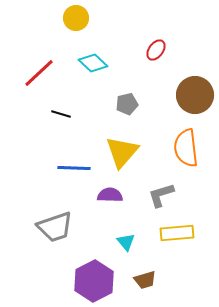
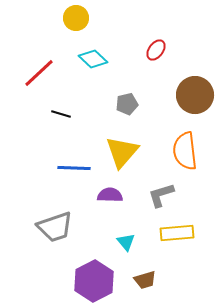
cyan diamond: moved 4 px up
orange semicircle: moved 1 px left, 3 px down
